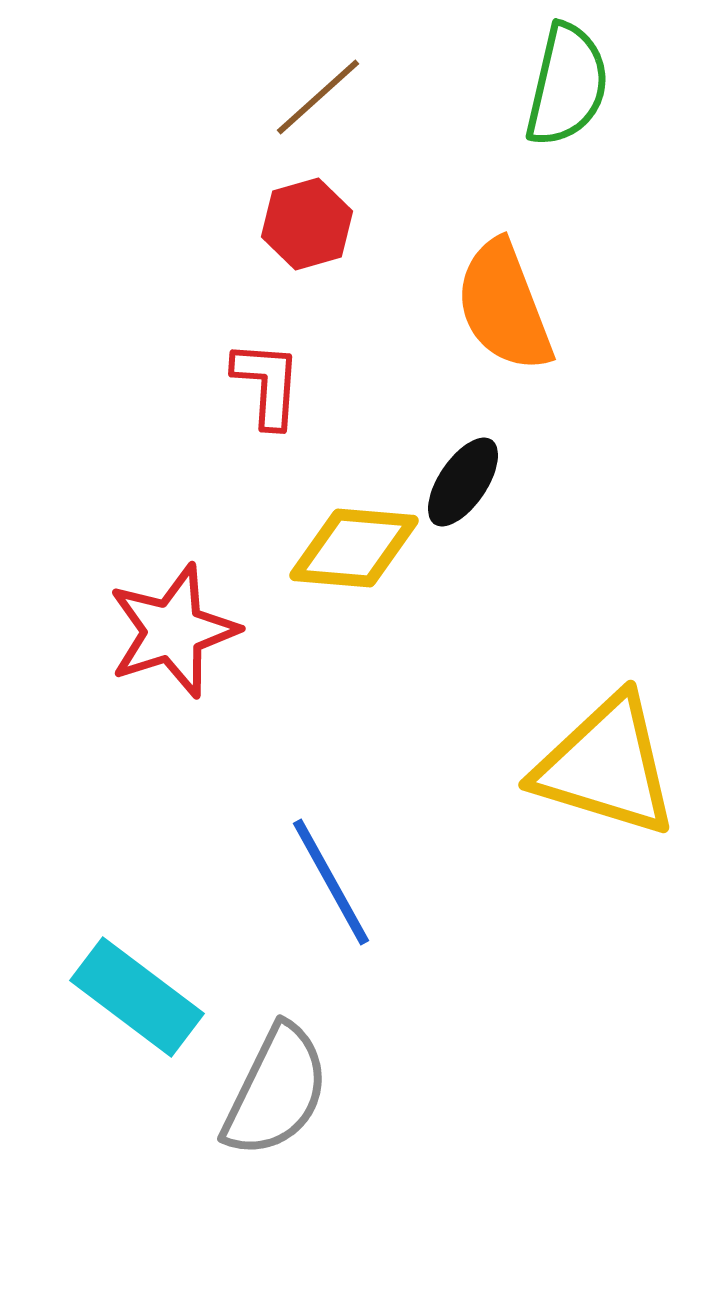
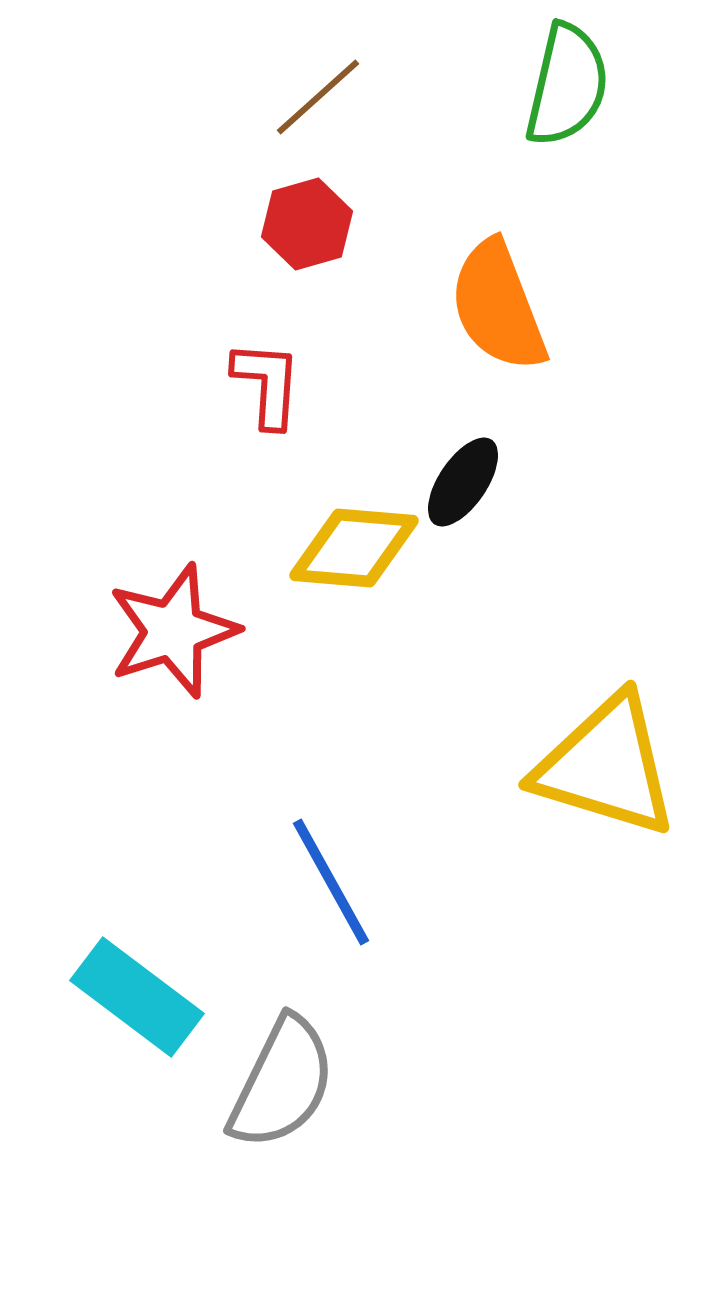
orange semicircle: moved 6 px left
gray semicircle: moved 6 px right, 8 px up
